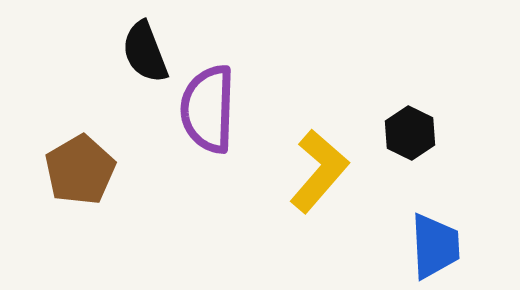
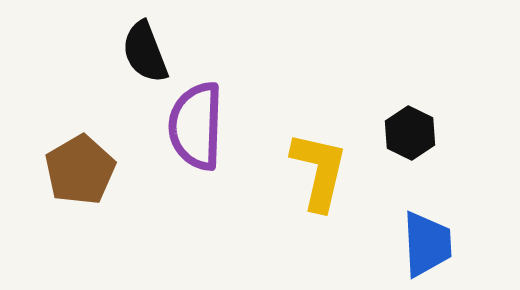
purple semicircle: moved 12 px left, 17 px down
yellow L-shape: rotated 28 degrees counterclockwise
blue trapezoid: moved 8 px left, 2 px up
